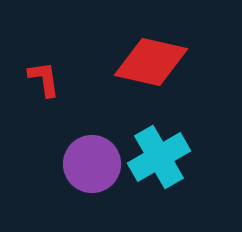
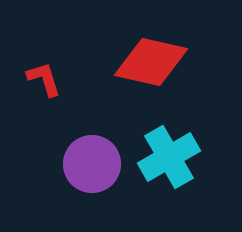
red L-shape: rotated 9 degrees counterclockwise
cyan cross: moved 10 px right
